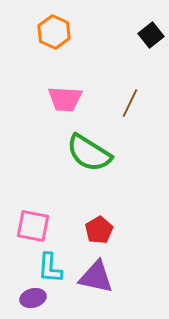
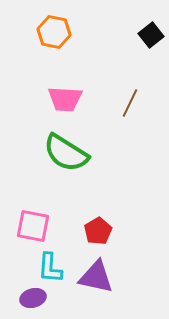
orange hexagon: rotated 12 degrees counterclockwise
green semicircle: moved 23 px left
red pentagon: moved 1 px left, 1 px down
